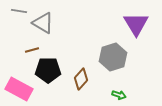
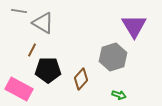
purple triangle: moved 2 px left, 2 px down
brown line: rotated 48 degrees counterclockwise
